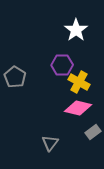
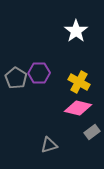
white star: moved 1 px down
purple hexagon: moved 23 px left, 8 px down
gray pentagon: moved 1 px right, 1 px down
gray rectangle: moved 1 px left
gray triangle: moved 1 px left, 2 px down; rotated 36 degrees clockwise
